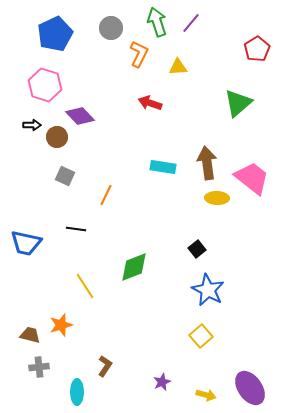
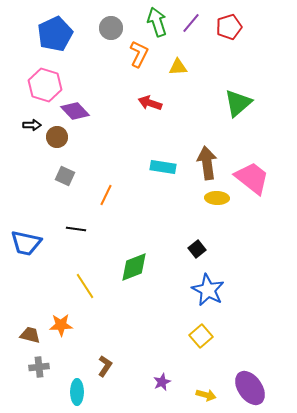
red pentagon: moved 28 px left, 22 px up; rotated 15 degrees clockwise
purple diamond: moved 5 px left, 5 px up
orange star: rotated 15 degrees clockwise
